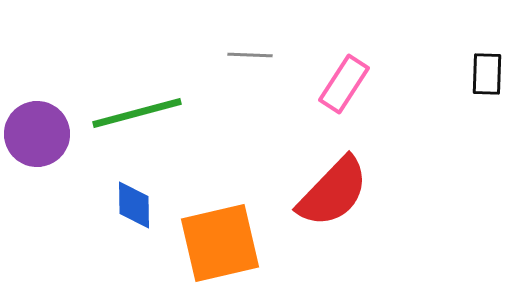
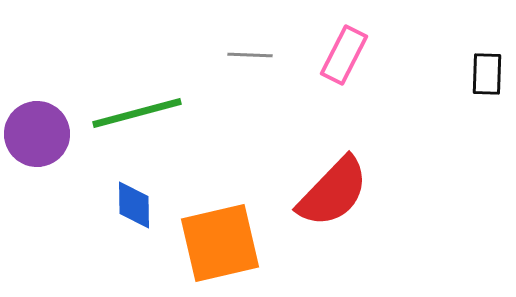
pink rectangle: moved 29 px up; rotated 6 degrees counterclockwise
